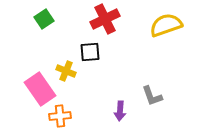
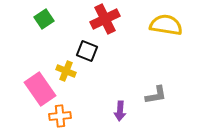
yellow semicircle: rotated 28 degrees clockwise
black square: moved 3 px left, 1 px up; rotated 25 degrees clockwise
gray L-shape: moved 4 px right, 1 px up; rotated 80 degrees counterclockwise
